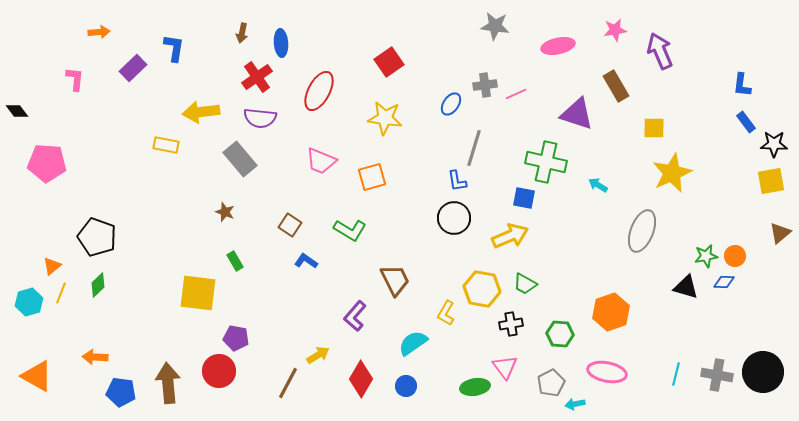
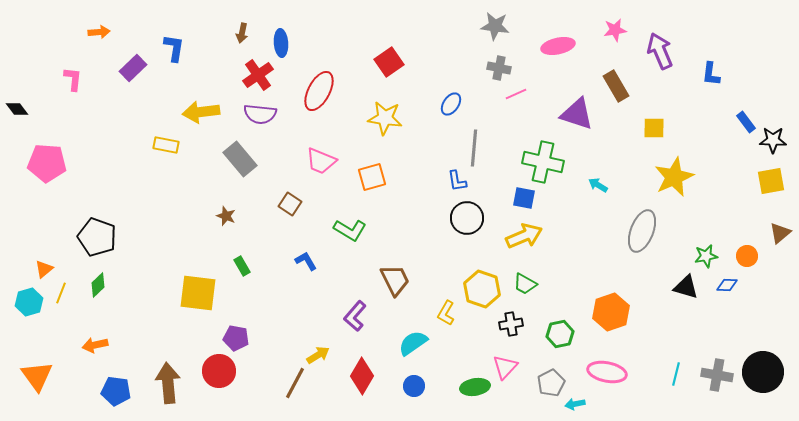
red cross at (257, 77): moved 1 px right, 2 px up
pink L-shape at (75, 79): moved 2 px left
gray cross at (485, 85): moved 14 px right, 17 px up; rotated 20 degrees clockwise
blue L-shape at (742, 85): moved 31 px left, 11 px up
black diamond at (17, 111): moved 2 px up
purple semicircle at (260, 118): moved 4 px up
black star at (774, 144): moved 1 px left, 4 px up
gray line at (474, 148): rotated 12 degrees counterclockwise
green cross at (546, 162): moved 3 px left
yellow star at (672, 173): moved 2 px right, 4 px down
brown star at (225, 212): moved 1 px right, 4 px down
black circle at (454, 218): moved 13 px right
brown square at (290, 225): moved 21 px up
yellow arrow at (510, 236): moved 14 px right
orange circle at (735, 256): moved 12 px right
green rectangle at (235, 261): moved 7 px right, 5 px down
blue L-shape at (306, 261): rotated 25 degrees clockwise
orange triangle at (52, 266): moved 8 px left, 3 px down
blue diamond at (724, 282): moved 3 px right, 3 px down
yellow hexagon at (482, 289): rotated 9 degrees clockwise
green hexagon at (560, 334): rotated 16 degrees counterclockwise
orange arrow at (95, 357): moved 12 px up; rotated 15 degrees counterclockwise
pink triangle at (505, 367): rotated 20 degrees clockwise
orange triangle at (37, 376): rotated 24 degrees clockwise
red diamond at (361, 379): moved 1 px right, 3 px up
brown line at (288, 383): moved 7 px right
blue circle at (406, 386): moved 8 px right
blue pentagon at (121, 392): moved 5 px left, 1 px up
